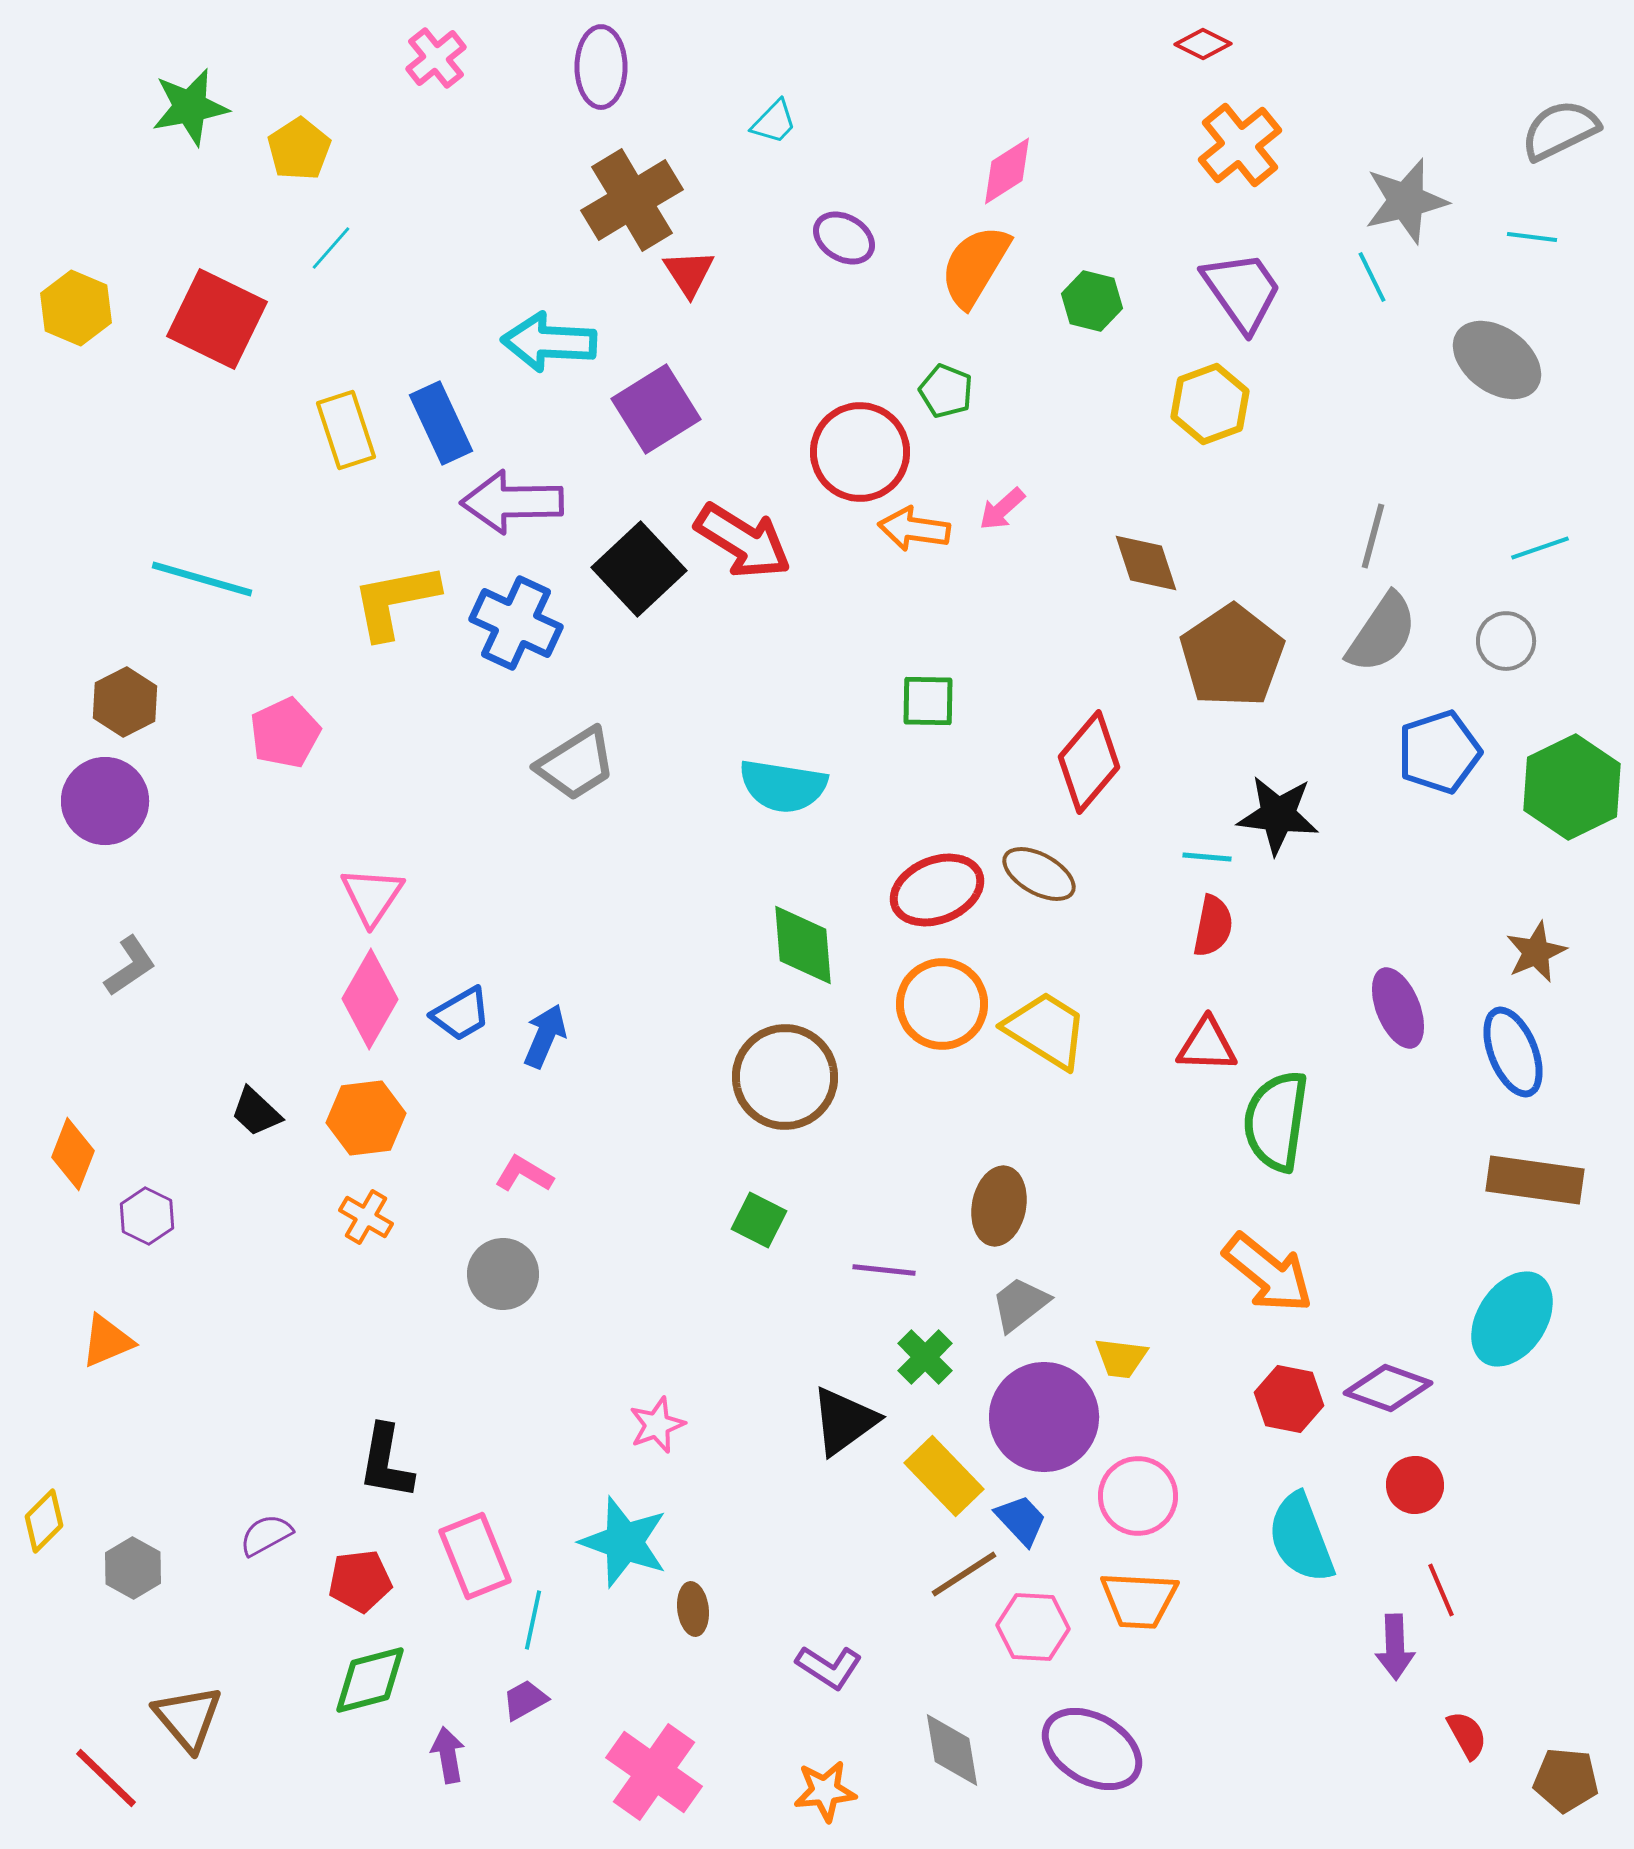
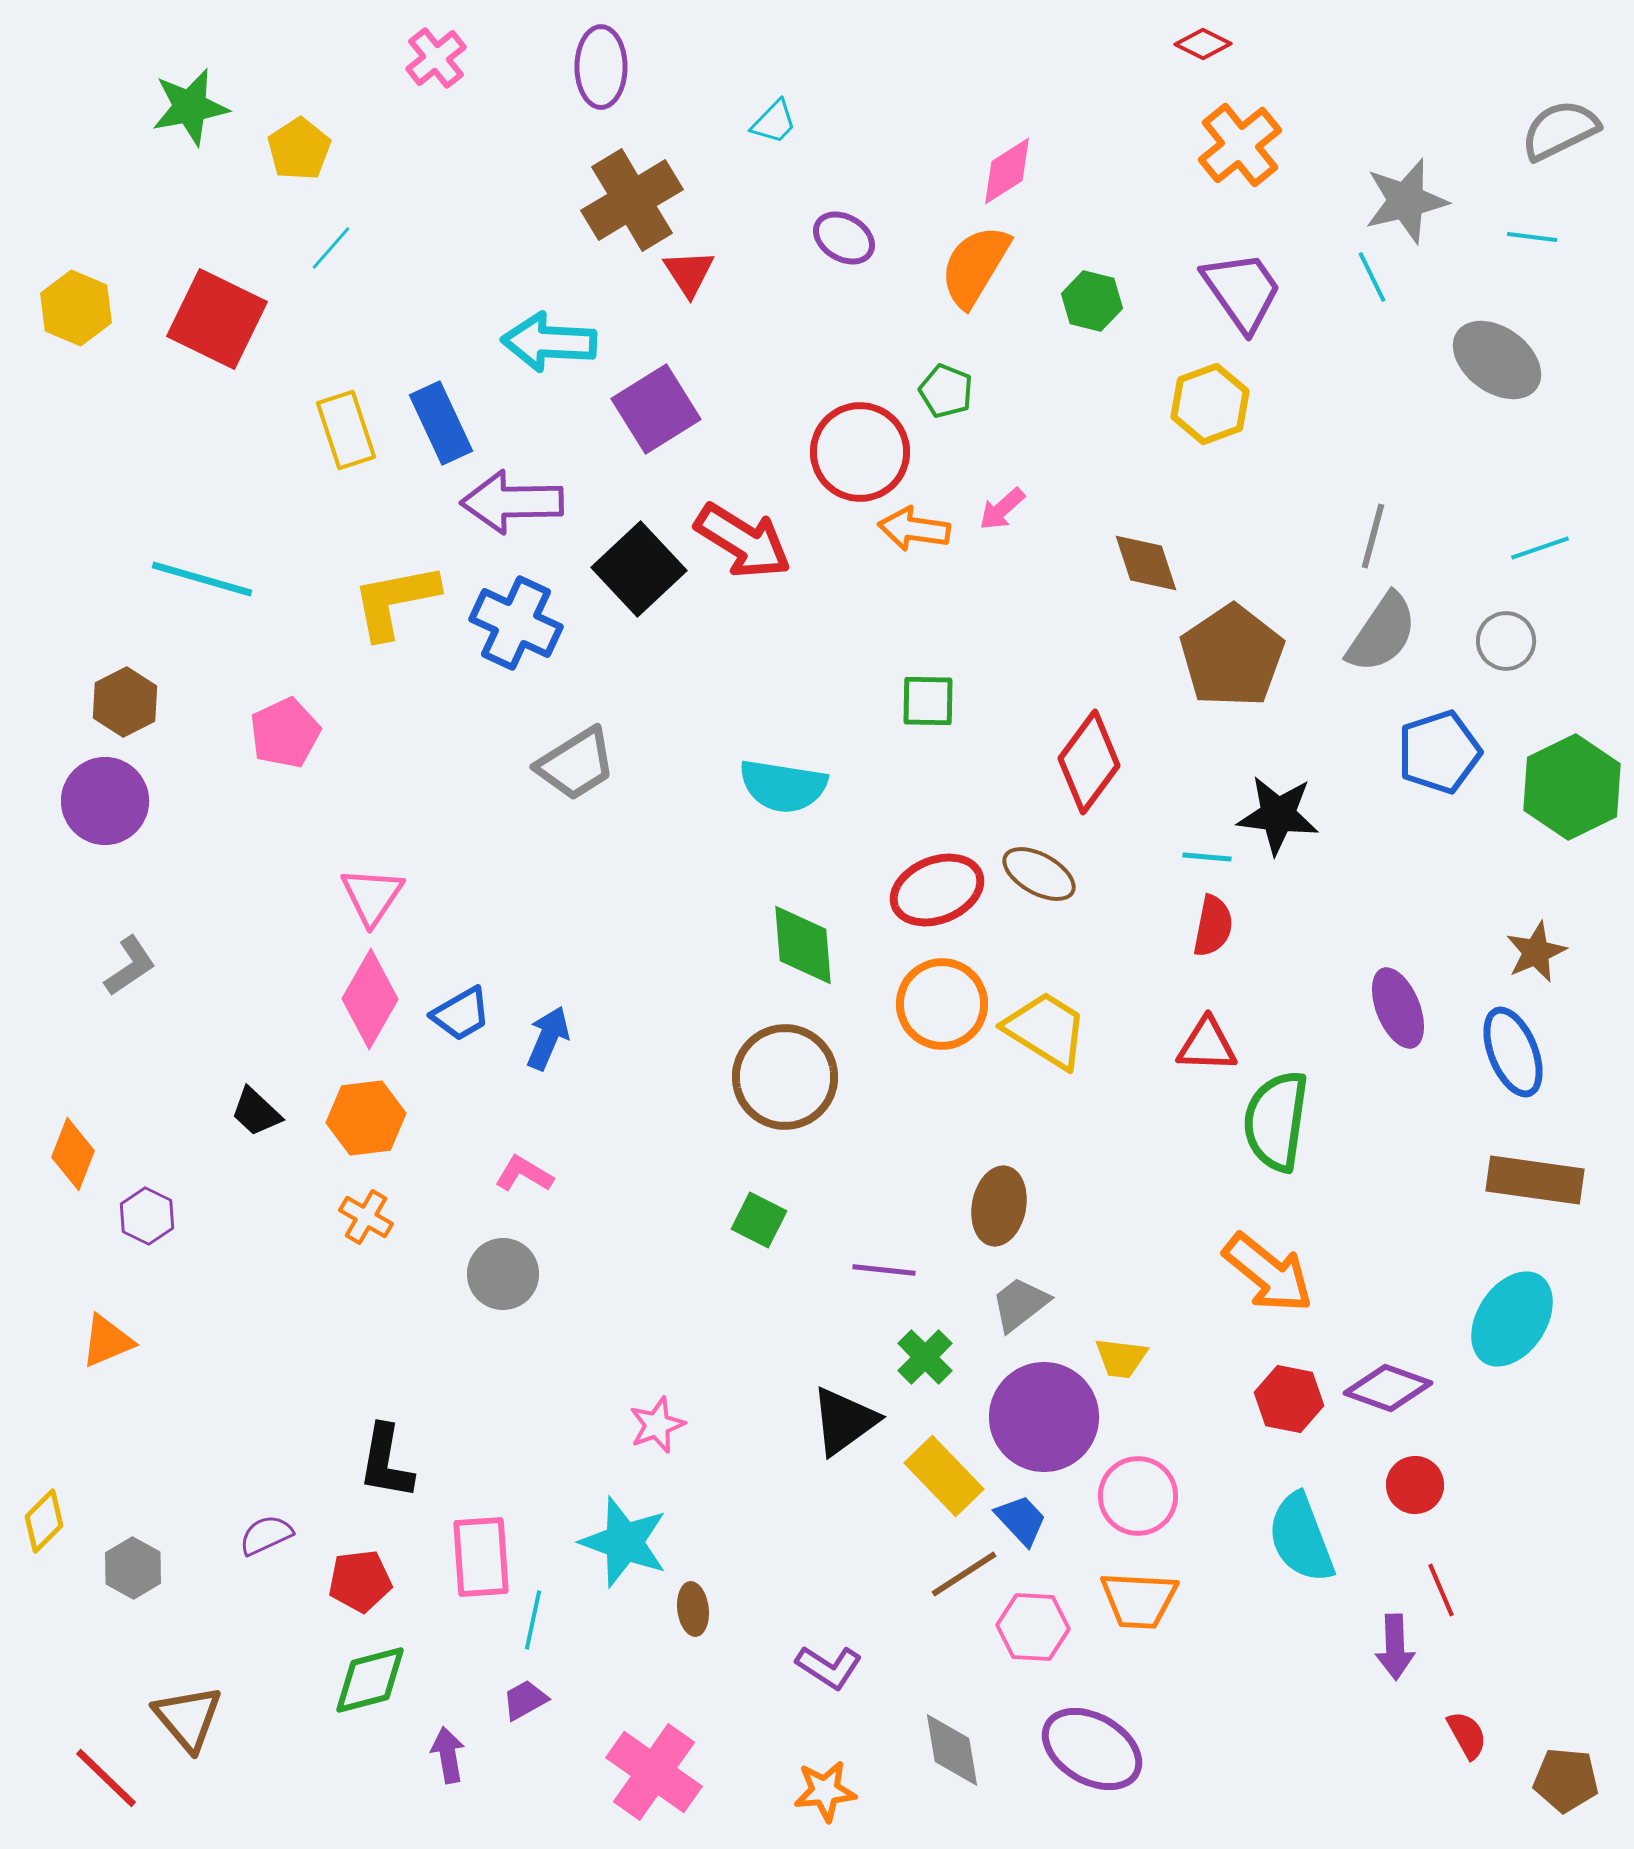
red diamond at (1089, 762): rotated 4 degrees counterclockwise
blue arrow at (545, 1036): moved 3 px right, 2 px down
purple semicircle at (266, 1535): rotated 4 degrees clockwise
pink rectangle at (475, 1556): moved 6 px right, 1 px down; rotated 18 degrees clockwise
